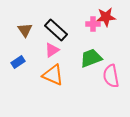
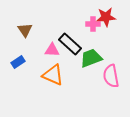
black rectangle: moved 14 px right, 14 px down
pink triangle: rotated 35 degrees clockwise
